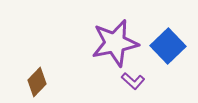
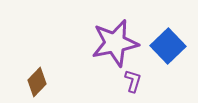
purple L-shape: rotated 115 degrees counterclockwise
